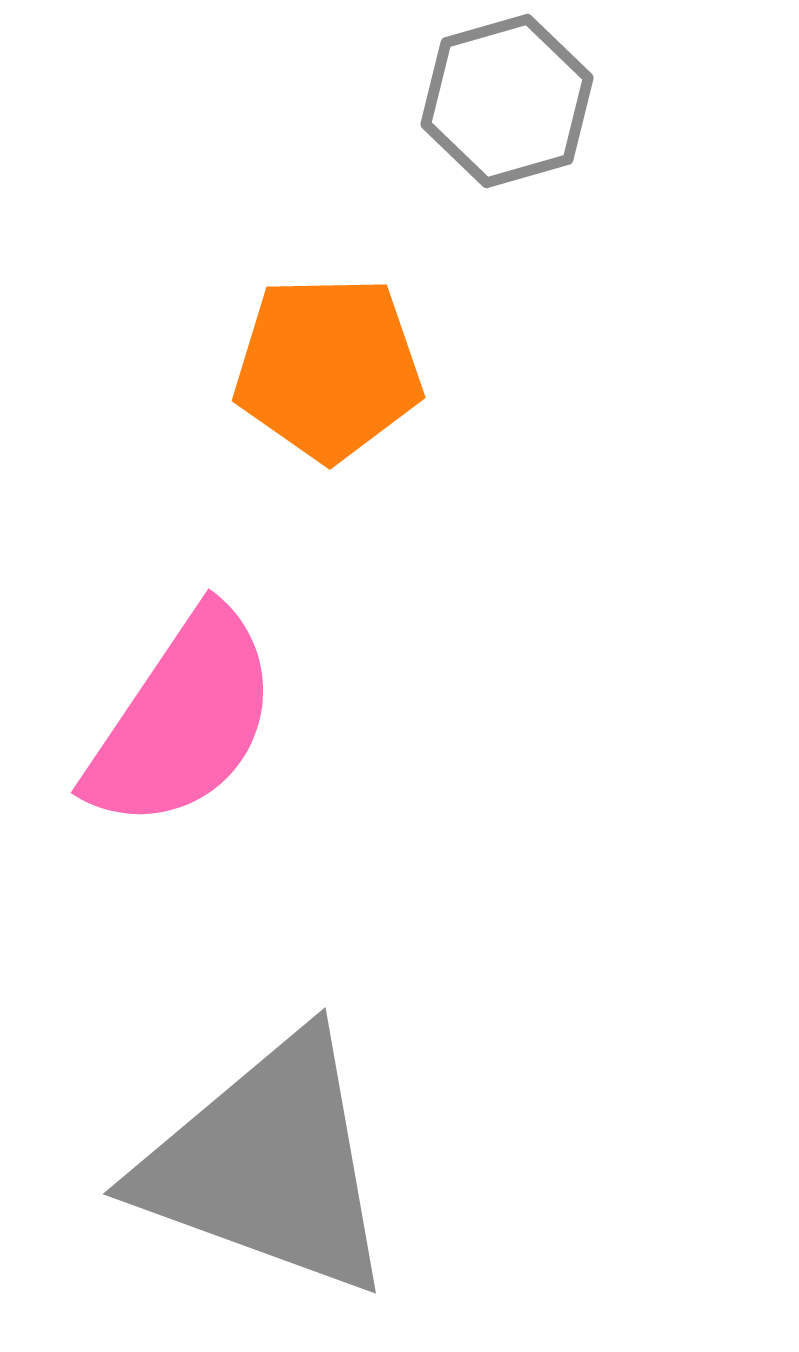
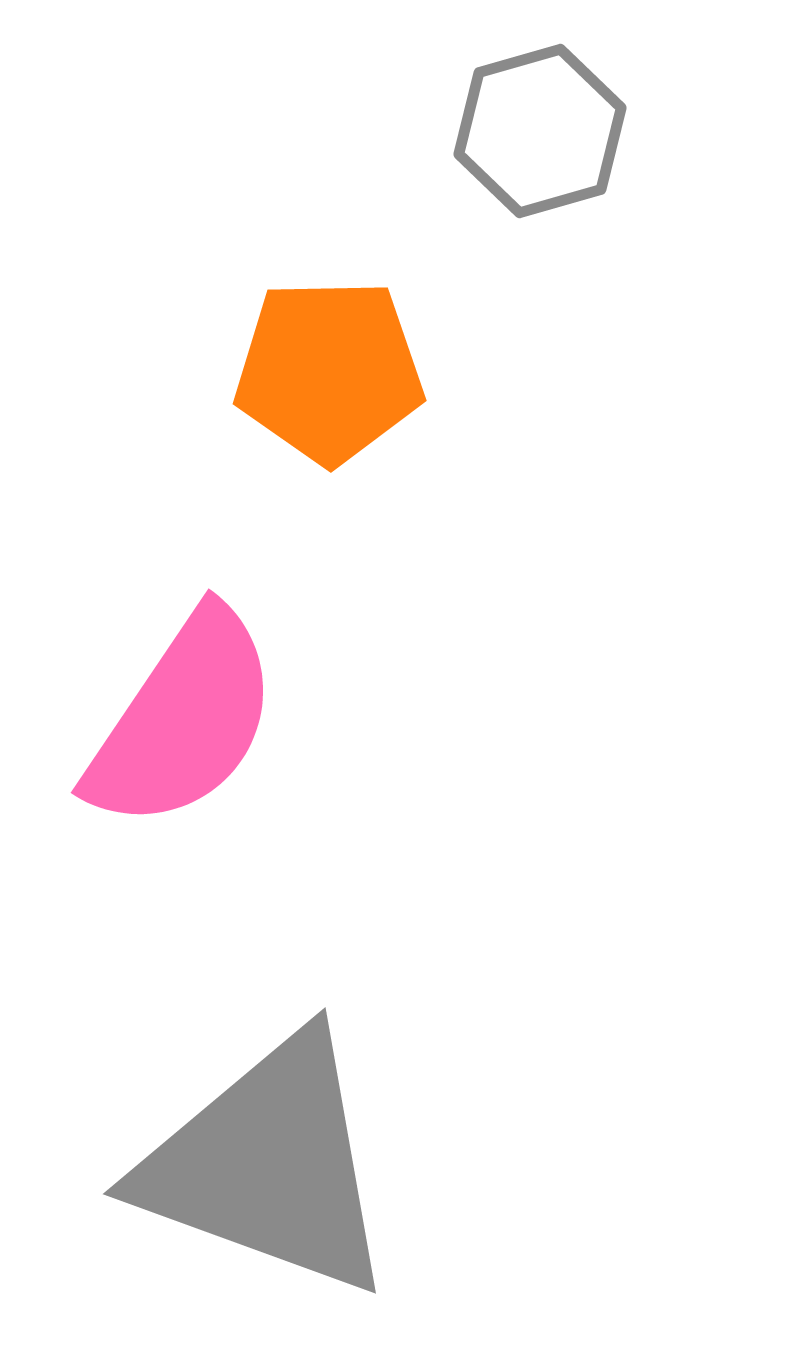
gray hexagon: moved 33 px right, 30 px down
orange pentagon: moved 1 px right, 3 px down
